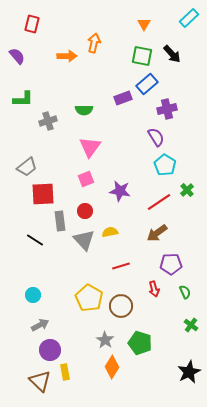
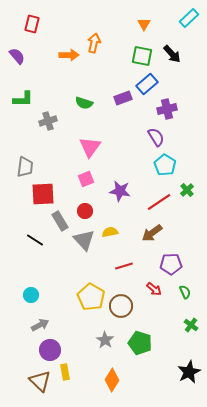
orange arrow at (67, 56): moved 2 px right, 1 px up
green semicircle at (84, 110): moved 7 px up; rotated 18 degrees clockwise
gray trapezoid at (27, 167): moved 2 px left; rotated 45 degrees counterclockwise
gray rectangle at (60, 221): rotated 24 degrees counterclockwise
brown arrow at (157, 233): moved 5 px left
red line at (121, 266): moved 3 px right
red arrow at (154, 289): rotated 35 degrees counterclockwise
cyan circle at (33, 295): moved 2 px left
yellow pentagon at (89, 298): moved 2 px right, 1 px up
orange diamond at (112, 367): moved 13 px down
